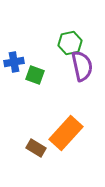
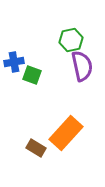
green hexagon: moved 1 px right, 3 px up
green square: moved 3 px left
